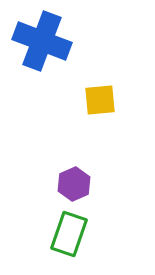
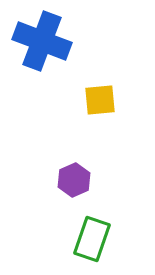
purple hexagon: moved 4 px up
green rectangle: moved 23 px right, 5 px down
